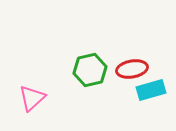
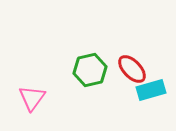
red ellipse: rotated 56 degrees clockwise
pink triangle: rotated 12 degrees counterclockwise
